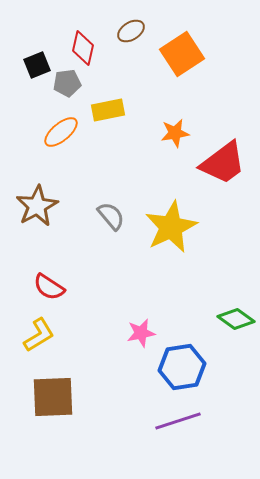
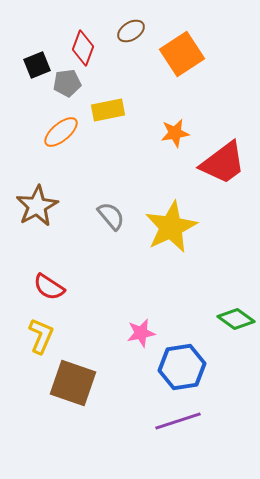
red diamond: rotated 8 degrees clockwise
yellow L-shape: moved 2 px right, 1 px down; rotated 36 degrees counterclockwise
brown square: moved 20 px right, 14 px up; rotated 21 degrees clockwise
